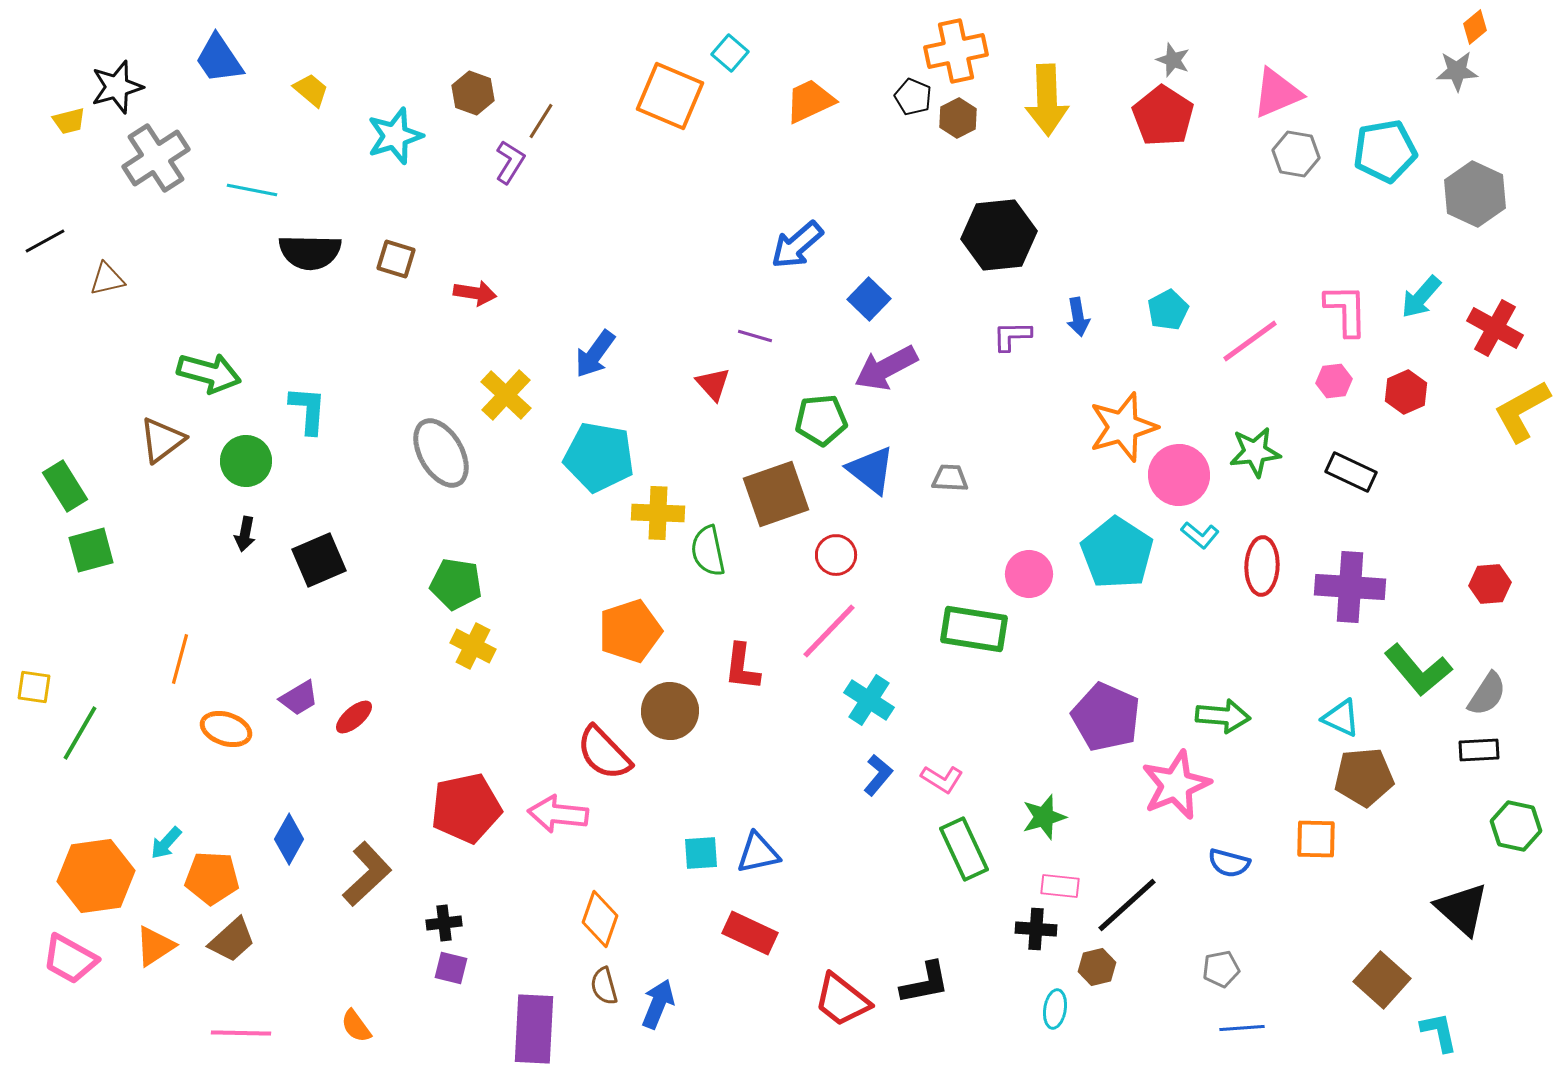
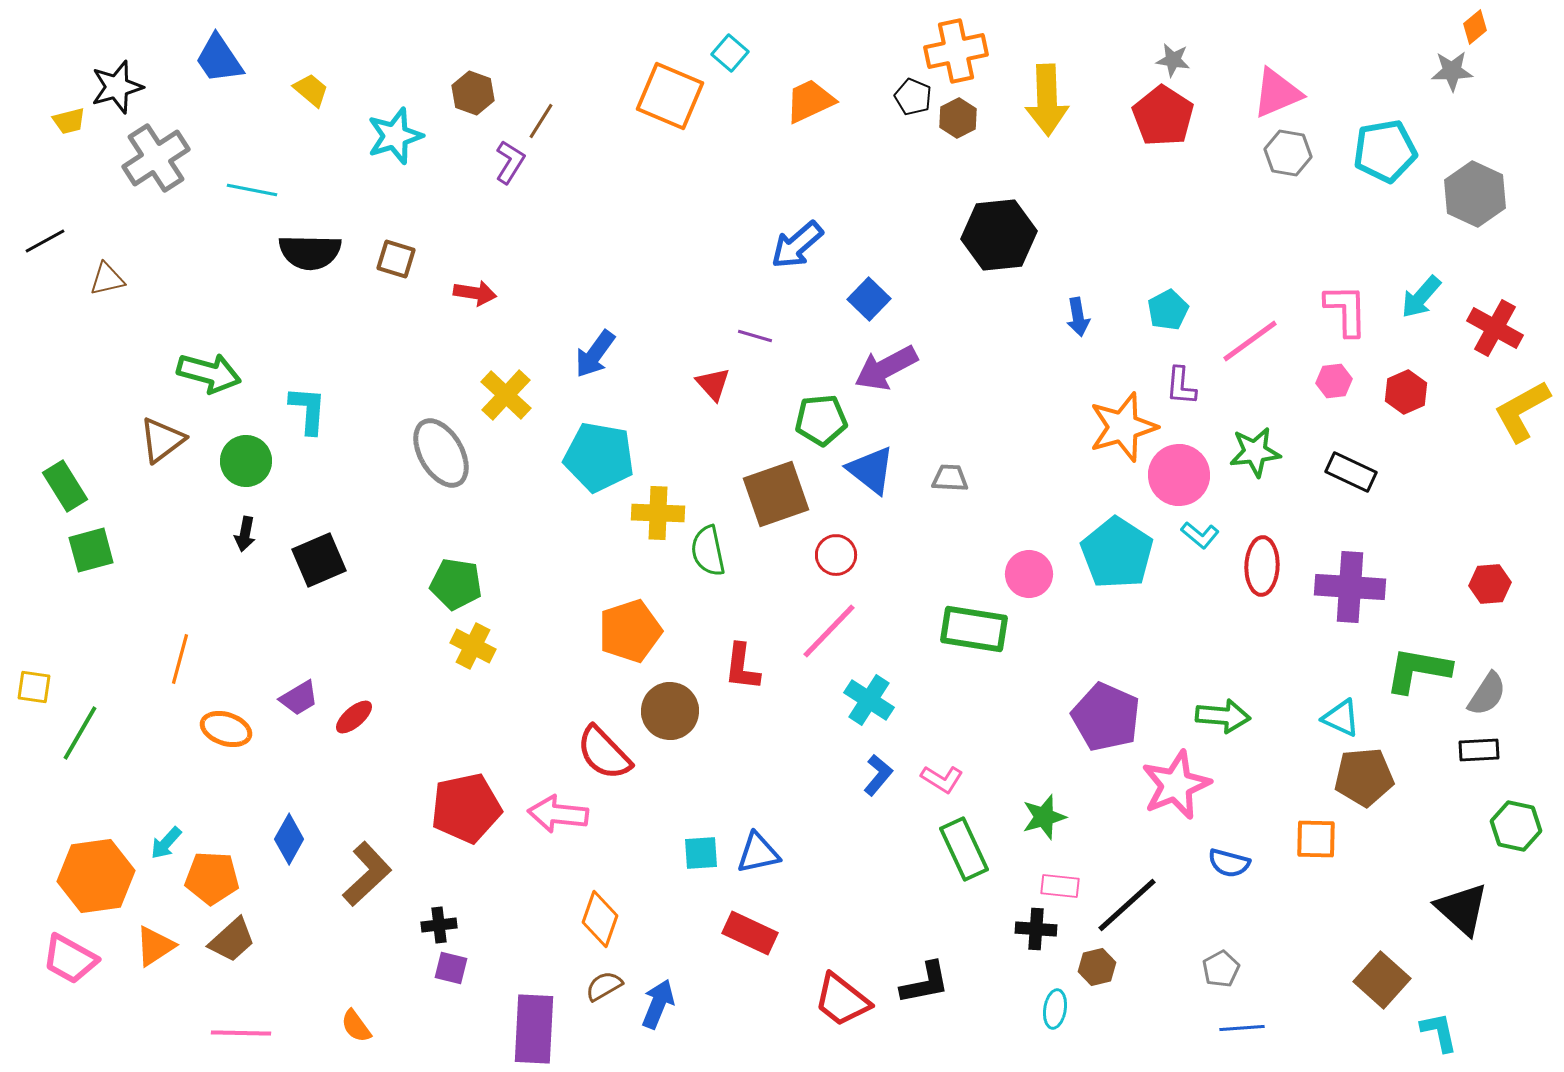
gray star at (1173, 60): rotated 12 degrees counterclockwise
gray star at (1457, 71): moved 5 px left
gray hexagon at (1296, 154): moved 8 px left, 1 px up
purple L-shape at (1012, 336): moved 169 px right, 50 px down; rotated 84 degrees counterclockwise
green L-shape at (1418, 670): rotated 140 degrees clockwise
black cross at (444, 923): moved 5 px left, 2 px down
gray pentagon at (1221, 969): rotated 18 degrees counterclockwise
brown semicircle at (604, 986): rotated 75 degrees clockwise
